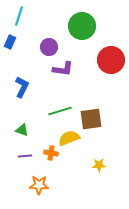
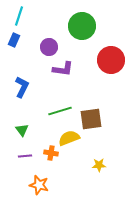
blue rectangle: moved 4 px right, 2 px up
green triangle: rotated 32 degrees clockwise
orange star: rotated 12 degrees clockwise
